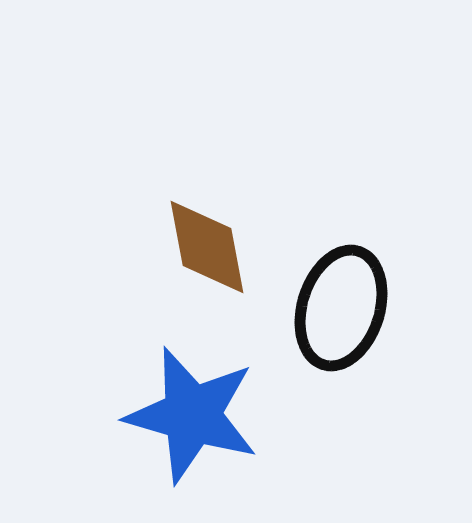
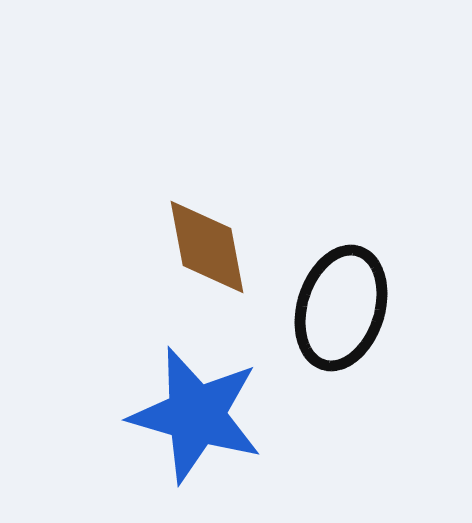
blue star: moved 4 px right
